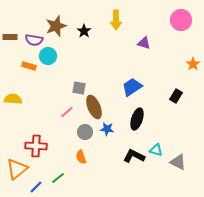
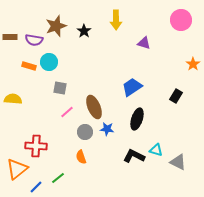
cyan circle: moved 1 px right, 6 px down
gray square: moved 19 px left
